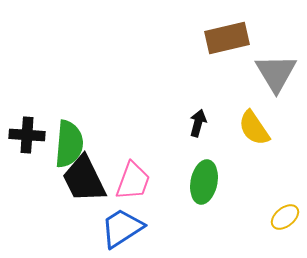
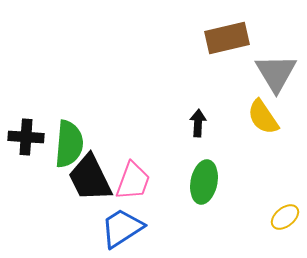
black arrow: rotated 12 degrees counterclockwise
yellow semicircle: moved 9 px right, 11 px up
black cross: moved 1 px left, 2 px down
black trapezoid: moved 6 px right, 1 px up
